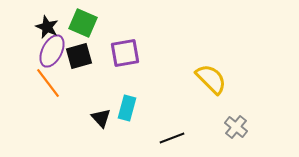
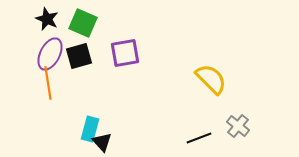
black star: moved 8 px up
purple ellipse: moved 2 px left, 3 px down
orange line: rotated 28 degrees clockwise
cyan rectangle: moved 37 px left, 21 px down
black triangle: moved 1 px right, 24 px down
gray cross: moved 2 px right, 1 px up
black line: moved 27 px right
